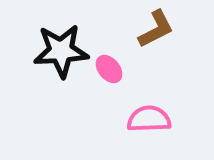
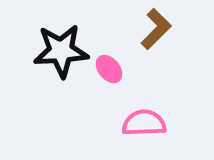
brown L-shape: rotated 18 degrees counterclockwise
pink semicircle: moved 5 px left, 4 px down
